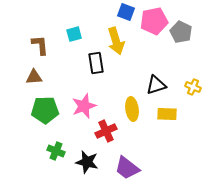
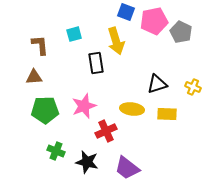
black triangle: moved 1 px right, 1 px up
yellow ellipse: rotated 75 degrees counterclockwise
